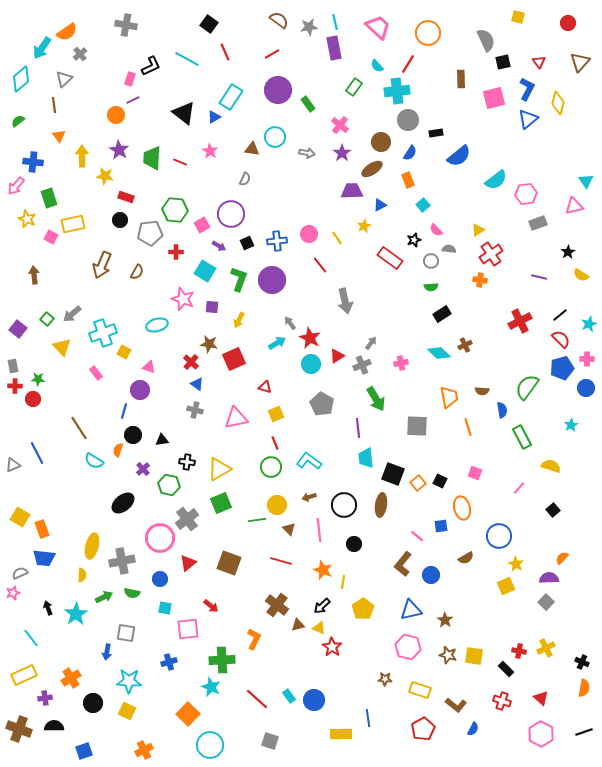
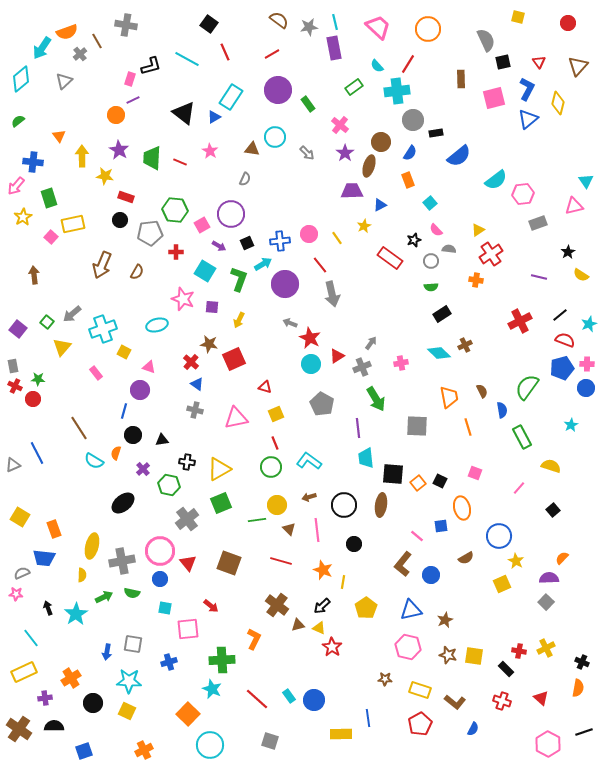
orange semicircle at (67, 32): rotated 15 degrees clockwise
orange circle at (428, 33): moved 4 px up
brown triangle at (580, 62): moved 2 px left, 4 px down
black L-shape at (151, 66): rotated 10 degrees clockwise
gray triangle at (64, 79): moved 2 px down
green rectangle at (354, 87): rotated 18 degrees clockwise
brown line at (54, 105): moved 43 px right, 64 px up; rotated 21 degrees counterclockwise
gray circle at (408, 120): moved 5 px right
gray arrow at (307, 153): rotated 35 degrees clockwise
purple star at (342, 153): moved 3 px right
brown ellipse at (372, 169): moved 3 px left, 3 px up; rotated 40 degrees counterclockwise
pink hexagon at (526, 194): moved 3 px left
cyan square at (423, 205): moved 7 px right, 2 px up
yellow star at (27, 219): moved 4 px left, 2 px up; rotated 18 degrees clockwise
pink square at (51, 237): rotated 16 degrees clockwise
blue cross at (277, 241): moved 3 px right
purple circle at (272, 280): moved 13 px right, 4 px down
orange cross at (480, 280): moved 4 px left
gray arrow at (345, 301): moved 13 px left, 7 px up
green square at (47, 319): moved 3 px down
gray arrow at (290, 323): rotated 32 degrees counterclockwise
cyan cross at (103, 333): moved 4 px up
red semicircle at (561, 339): moved 4 px right, 1 px down; rotated 24 degrees counterclockwise
cyan arrow at (277, 343): moved 14 px left, 79 px up
yellow triangle at (62, 347): rotated 24 degrees clockwise
pink cross at (587, 359): moved 5 px down
gray cross at (362, 365): moved 2 px down
red cross at (15, 386): rotated 24 degrees clockwise
brown semicircle at (482, 391): rotated 120 degrees counterclockwise
orange semicircle at (118, 450): moved 2 px left, 3 px down
black square at (393, 474): rotated 15 degrees counterclockwise
orange rectangle at (42, 529): moved 12 px right
pink line at (319, 530): moved 2 px left
pink circle at (160, 538): moved 13 px down
red triangle at (188, 563): rotated 30 degrees counterclockwise
yellow star at (516, 564): moved 3 px up
gray semicircle at (20, 573): moved 2 px right
yellow square at (506, 586): moved 4 px left, 2 px up
pink star at (13, 593): moved 3 px right, 1 px down; rotated 24 degrees clockwise
yellow pentagon at (363, 609): moved 3 px right, 1 px up
brown star at (445, 620): rotated 14 degrees clockwise
gray square at (126, 633): moved 7 px right, 11 px down
yellow rectangle at (24, 675): moved 3 px up
cyan star at (211, 687): moved 1 px right, 2 px down
orange semicircle at (584, 688): moved 6 px left
brown L-shape at (456, 705): moved 1 px left, 3 px up
brown cross at (19, 729): rotated 15 degrees clockwise
red pentagon at (423, 729): moved 3 px left, 5 px up
pink hexagon at (541, 734): moved 7 px right, 10 px down
